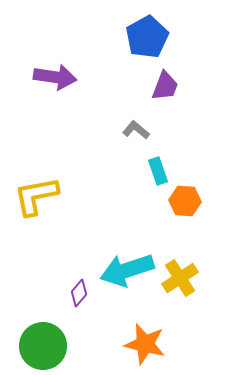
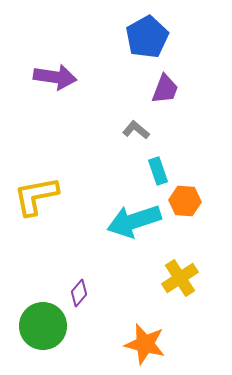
purple trapezoid: moved 3 px down
cyan arrow: moved 7 px right, 49 px up
green circle: moved 20 px up
